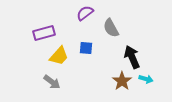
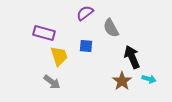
purple rectangle: rotated 30 degrees clockwise
blue square: moved 2 px up
yellow trapezoid: rotated 60 degrees counterclockwise
cyan arrow: moved 3 px right
